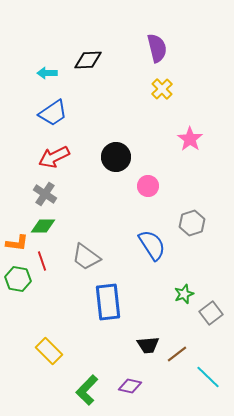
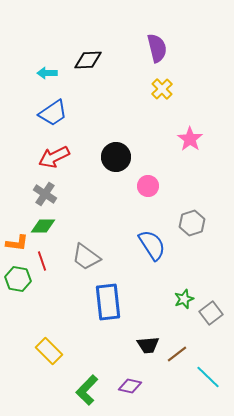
green star: moved 5 px down
